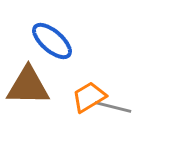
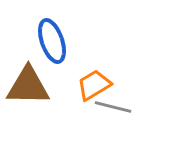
blue ellipse: rotated 30 degrees clockwise
orange trapezoid: moved 5 px right, 12 px up
